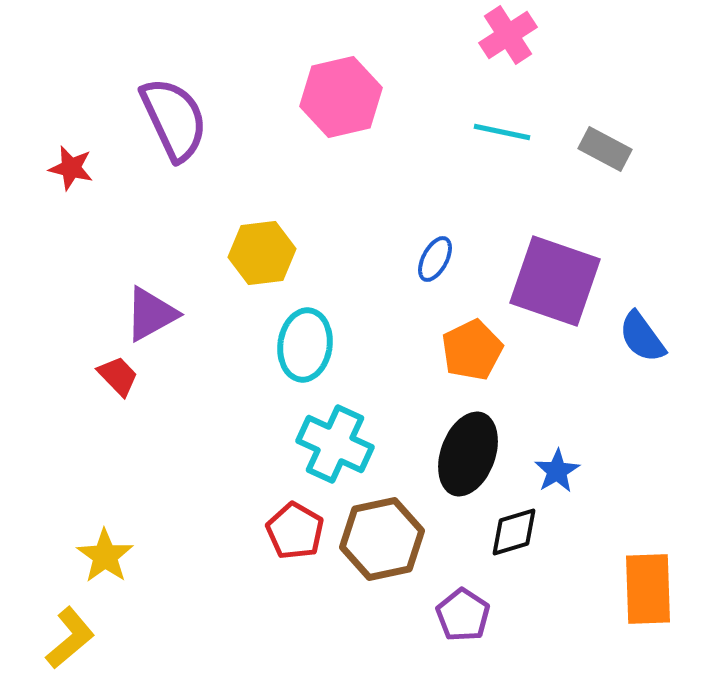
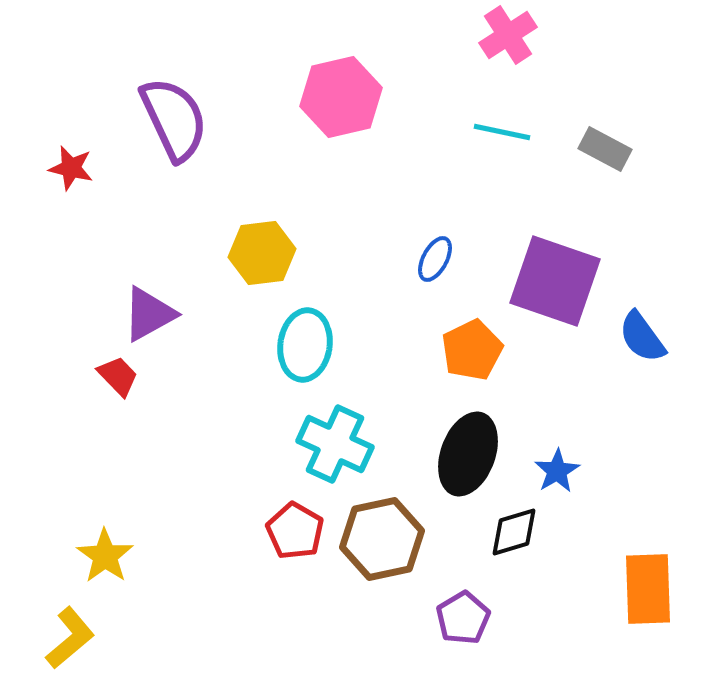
purple triangle: moved 2 px left
purple pentagon: moved 3 px down; rotated 8 degrees clockwise
